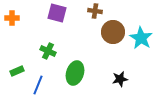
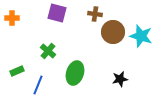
brown cross: moved 3 px down
cyan star: moved 2 px up; rotated 15 degrees counterclockwise
green cross: rotated 14 degrees clockwise
